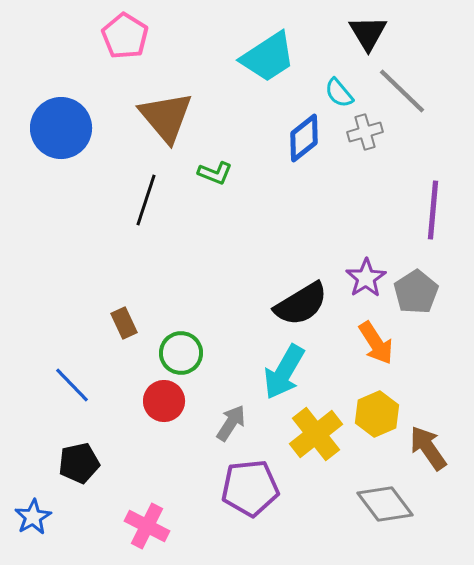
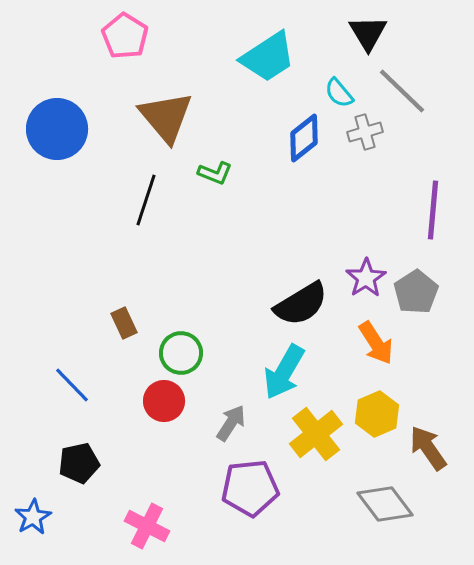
blue circle: moved 4 px left, 1 px down
